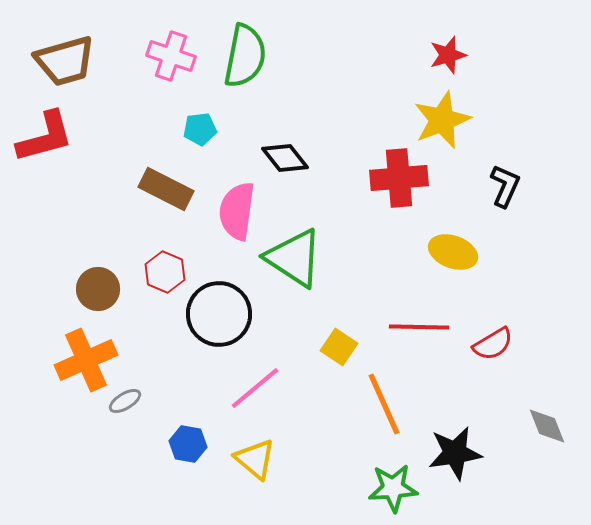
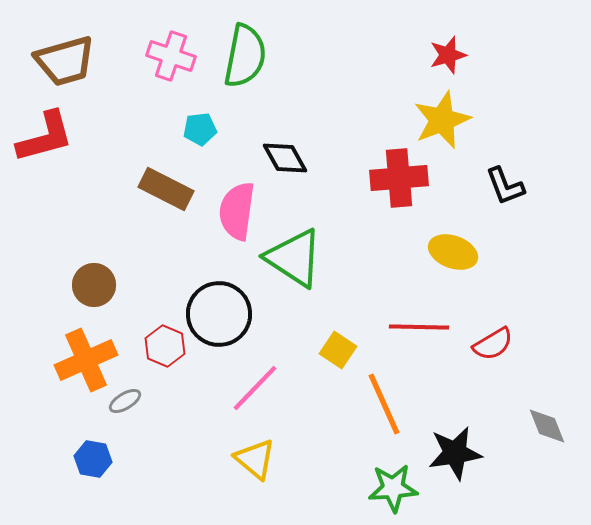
black diamond: rotated 9 degrees clockwise
black L-shape: rotated 135 degrees clockwise
red hexagon: moved 74 px down
brown circle: moved 4 px left, 4 px up
yellow square: moved 1 px left, 3 px down
pink line: rotated 6 degrees counterclockwise
blue hexagon: moved 95 px left, 15 px down
